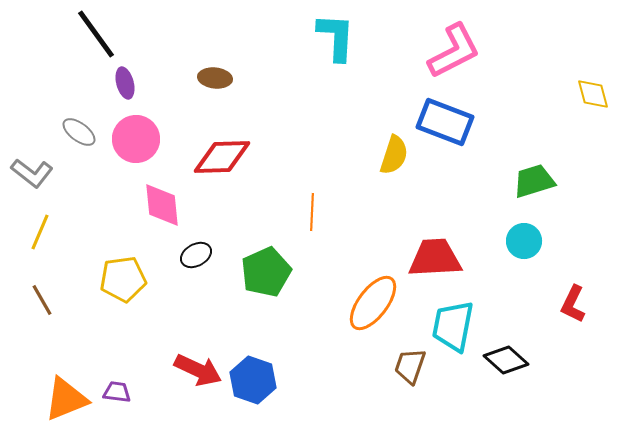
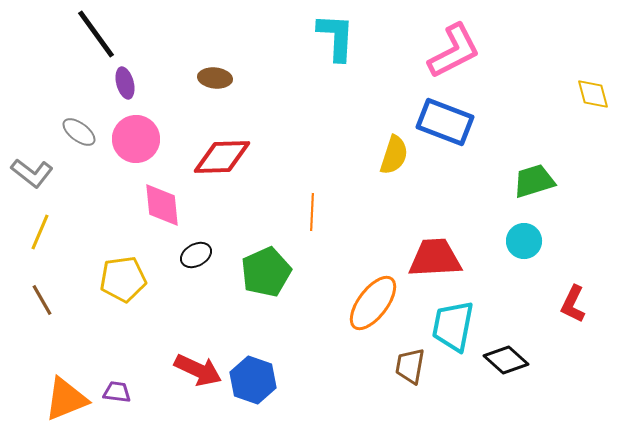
brown trapezoid: rotated 9 degrees counterclockwise
